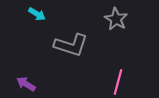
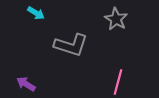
cyan arrow: moved 1 px left, 1 px up
